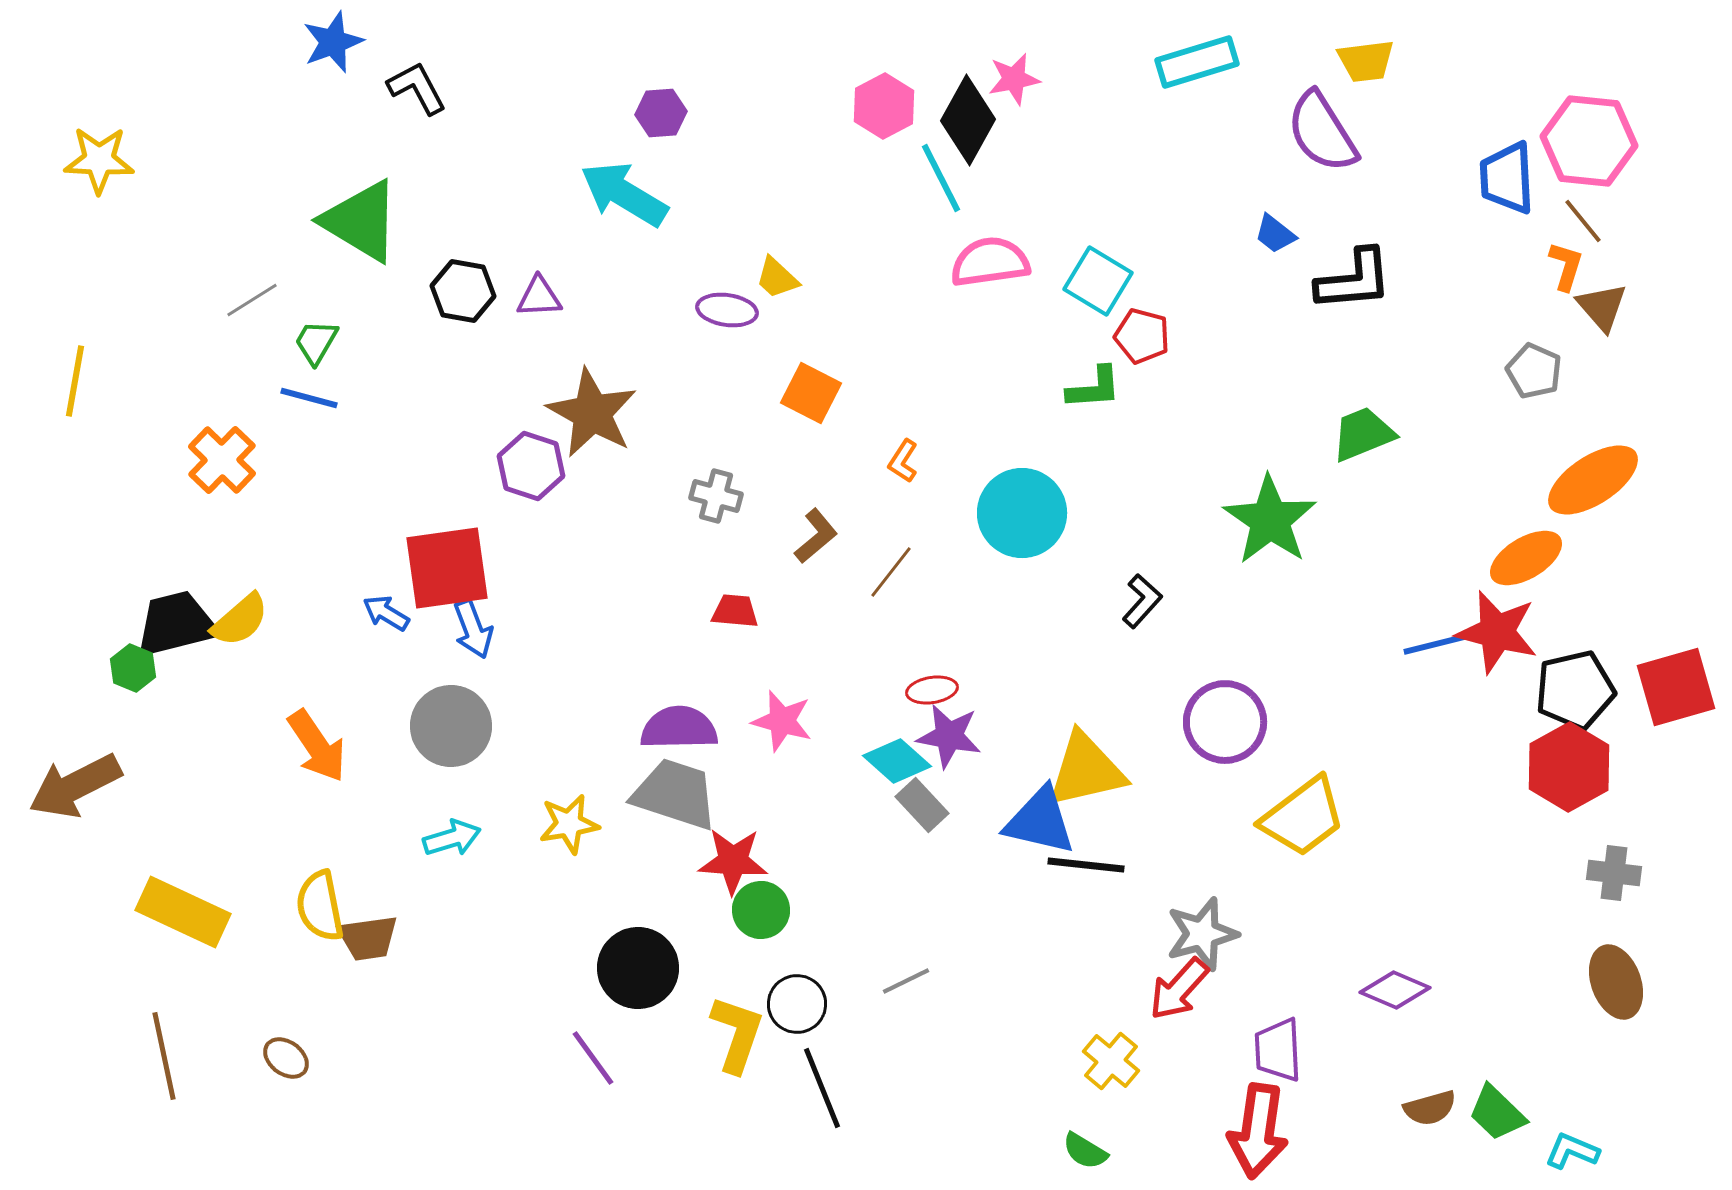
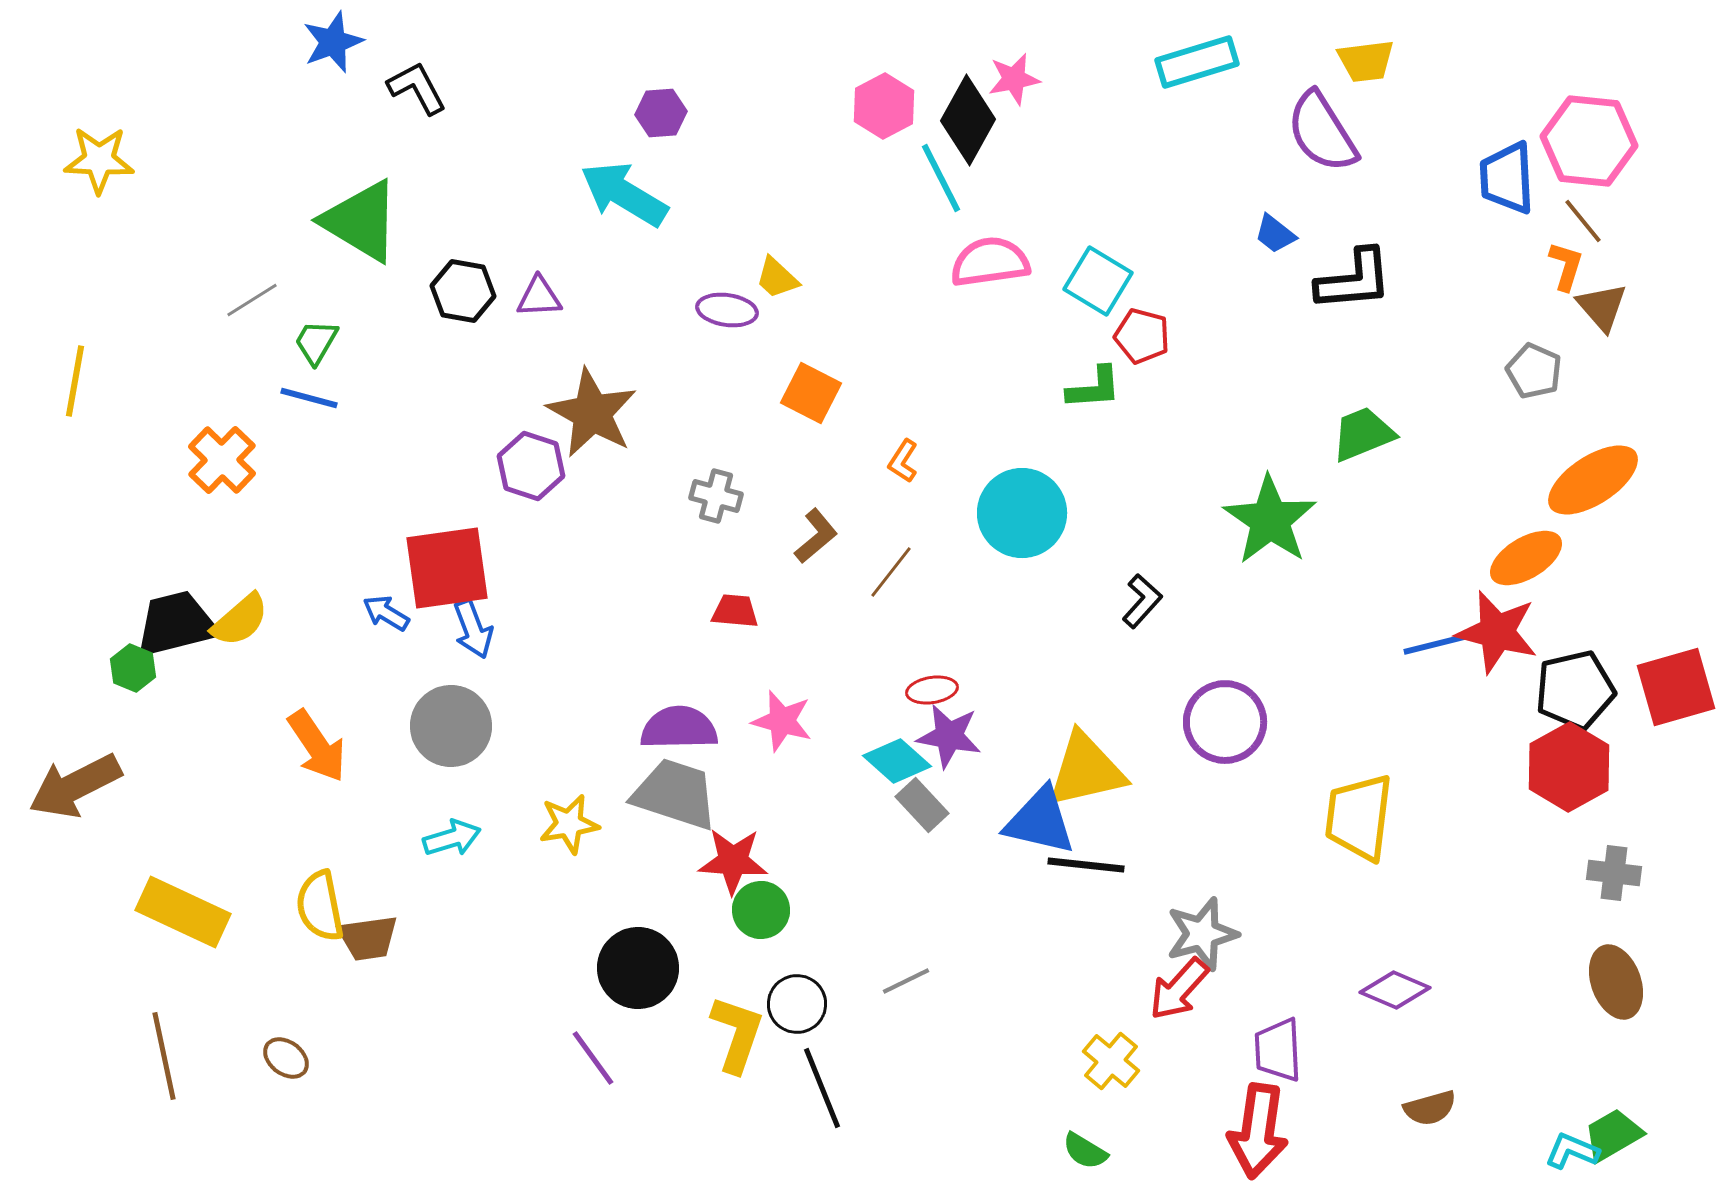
yellow trapezoid at (1303, 817): moved 56 px right; rotated 134 degrees clockwise
green trapezoid at (1497, 1113): moved 116 px right, 22 px down; rotated 106 degrees clockwise
